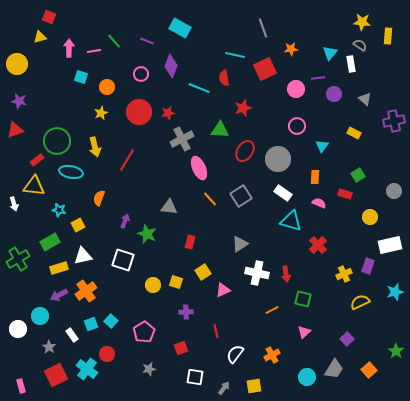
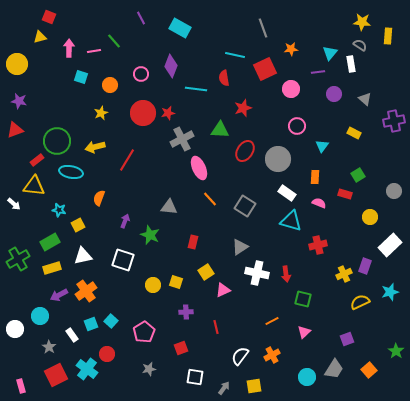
purple line at (147, 41): moved 6 px left, 23 px up; rotated 40 degrees clockwise
purple line at (318, 78): moved 6 px up
orange circle at (107, 87): moved 3 px right, 2 px up
cyan line at (199, 88): moved 3 px left, 1 px down; rotated 15 degrees counterclockwise
pink circle at (296, 89): moved 5 px left
red circle at (139, 112): moved 4 px right, 1 px down
yellow arrow at (95, 147): rotated 90 degrees clockwise
white rectangle at (283, 193): moved 4 px right
gray square at (241, 196): moved 4 px right, 10 px down; rotated 25 degrees counterclockwise
white arrow at (14, 204): rotated 32 degrees counterclockwise
green star at (147, 234): moved 3 px right, 1 px down
red rectangle at (190, 242): moved 3 px right
gray triangle at (240, 244): moved 3 px down
red cross at (318, 245): rotated 30 degrees clockwise
white rectangle at (390, 245): rotated 30 degrees counterclockwise
purple rectangle at (368, 266): moved 3 px left
yellow rectangle at (59, 268): moved 7 px left
yellow square at (203, 272): moved 3 px right
cyan star at (395, 292): moved 5 px left
orange line at (272, 310): moved 11 px down
white circle at (18, 329): moved 3 px left
red line at (216, 331): moved 4 px up
purple square at (347, 339): rotated 24 degrees clockwise
white semicircle at (235, 354): moved 5 px right, 2 px down
